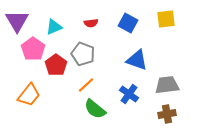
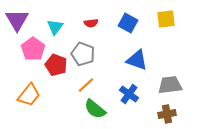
purple triangle: moved 1 px up
cyan triangle: moved 1 px right; rotated 30 degrees counterclockwise
red pentagon: rotated 15 degrees counterclockwise
gray trapezoid: moved 3 px right
